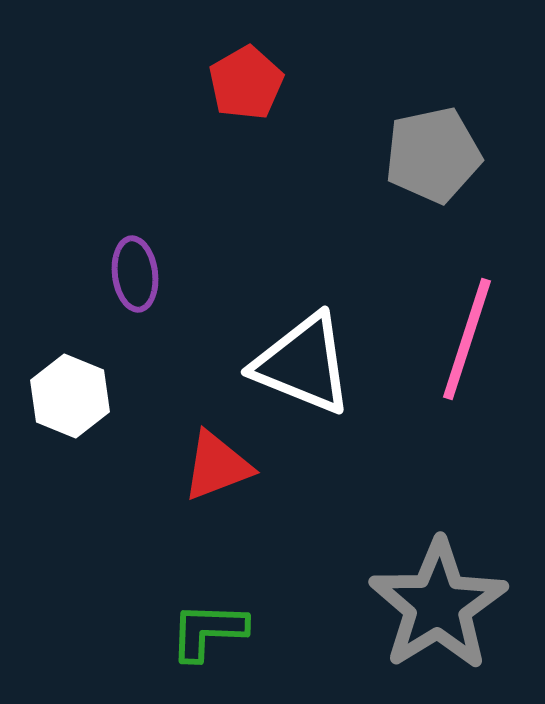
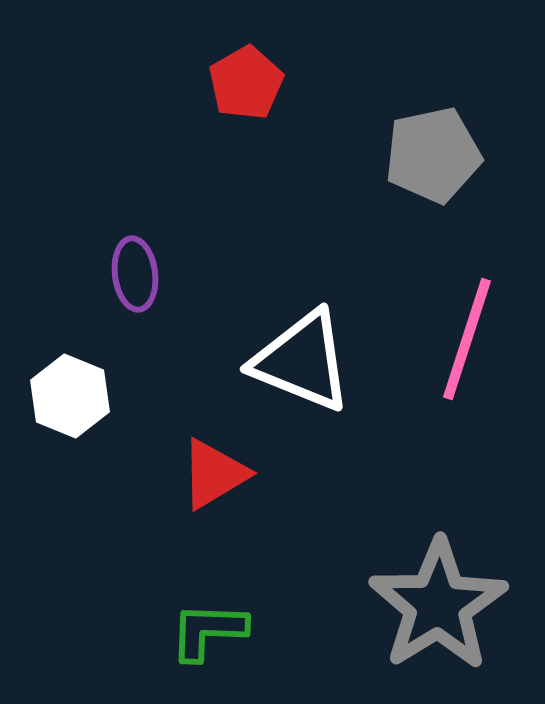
white triangle: moved 1 px left, 3 px up
red triangle: moved 3 px left, 8 px down; rotated 10 degrees counterclockwise
